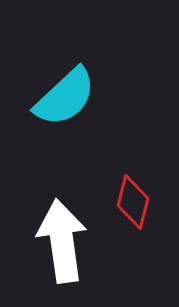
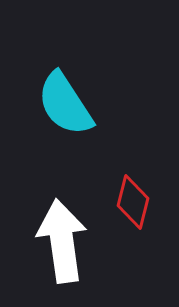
cyan semicircle: moved 7 px down; rotated 100 degrees clockwise
